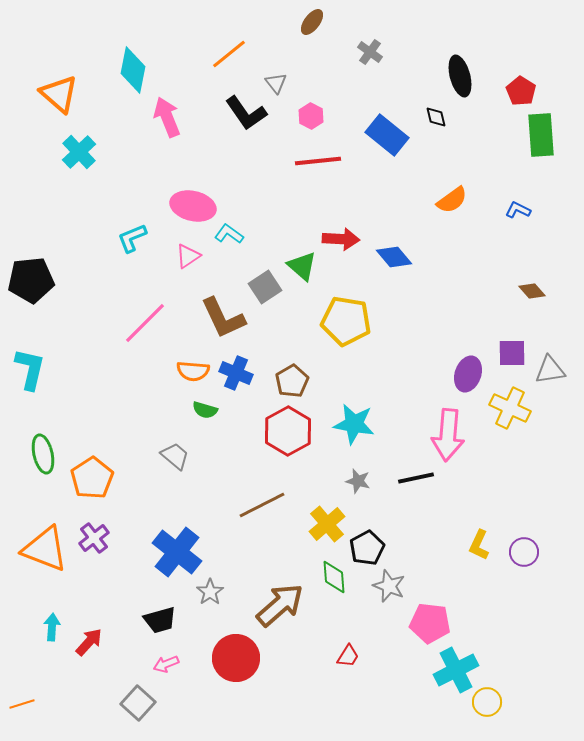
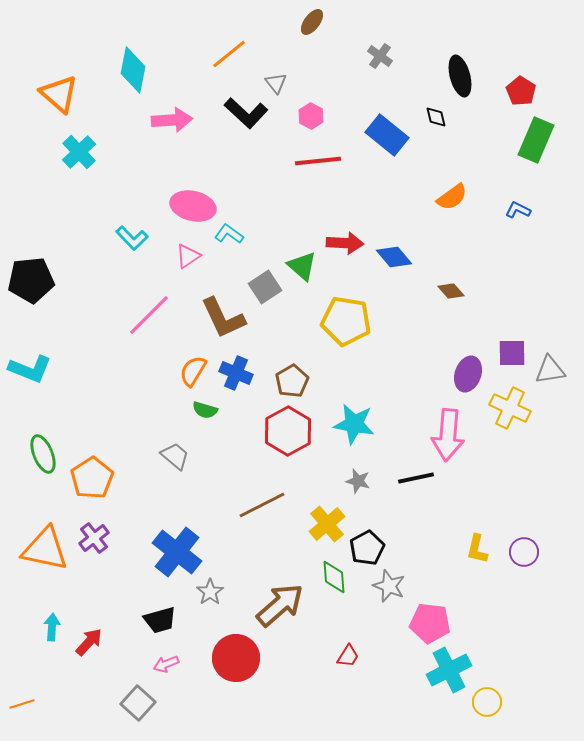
gray cross at (370, 52): moved 10 px right, 4 px down
black L-shape at (246, 113): rotated 12 degrees counterclockwise
pink arrow at (167, 117): moved 5 px right, 3 px down; rotated 108 degrees clockwise
green rectangle at (541, 135): moved 5 px left, 5 px down; rotated 27 degrees clockwise
orange semicircle at (452, 200): moved 3 px up
cyan L-shape at (132, 238): rotated 112 degrees counterclockwise
red arrow at (341, 239): moved 4 px right, 4 px down
brown diamond at (532, 291): moved 81 px left
pink line at (145, 323): moved 4 px right, 8 px up
cyan L-shape at (30, 369): rotated 99 degrees clockwise
orange semicircle at (193, 371): rotated 116 degrees clockwise
green ellipse at (43, 454): rotated 9 degrees counterclockwise
yellow L-shape at (479, 545): moved 2 px left, 4 px down; rotated 12 degrees counterclockwise
orange triangle at (45, 549): rotated 9 degrees counterclockwise
cyan cross at (456, 670): moved 7 px left
